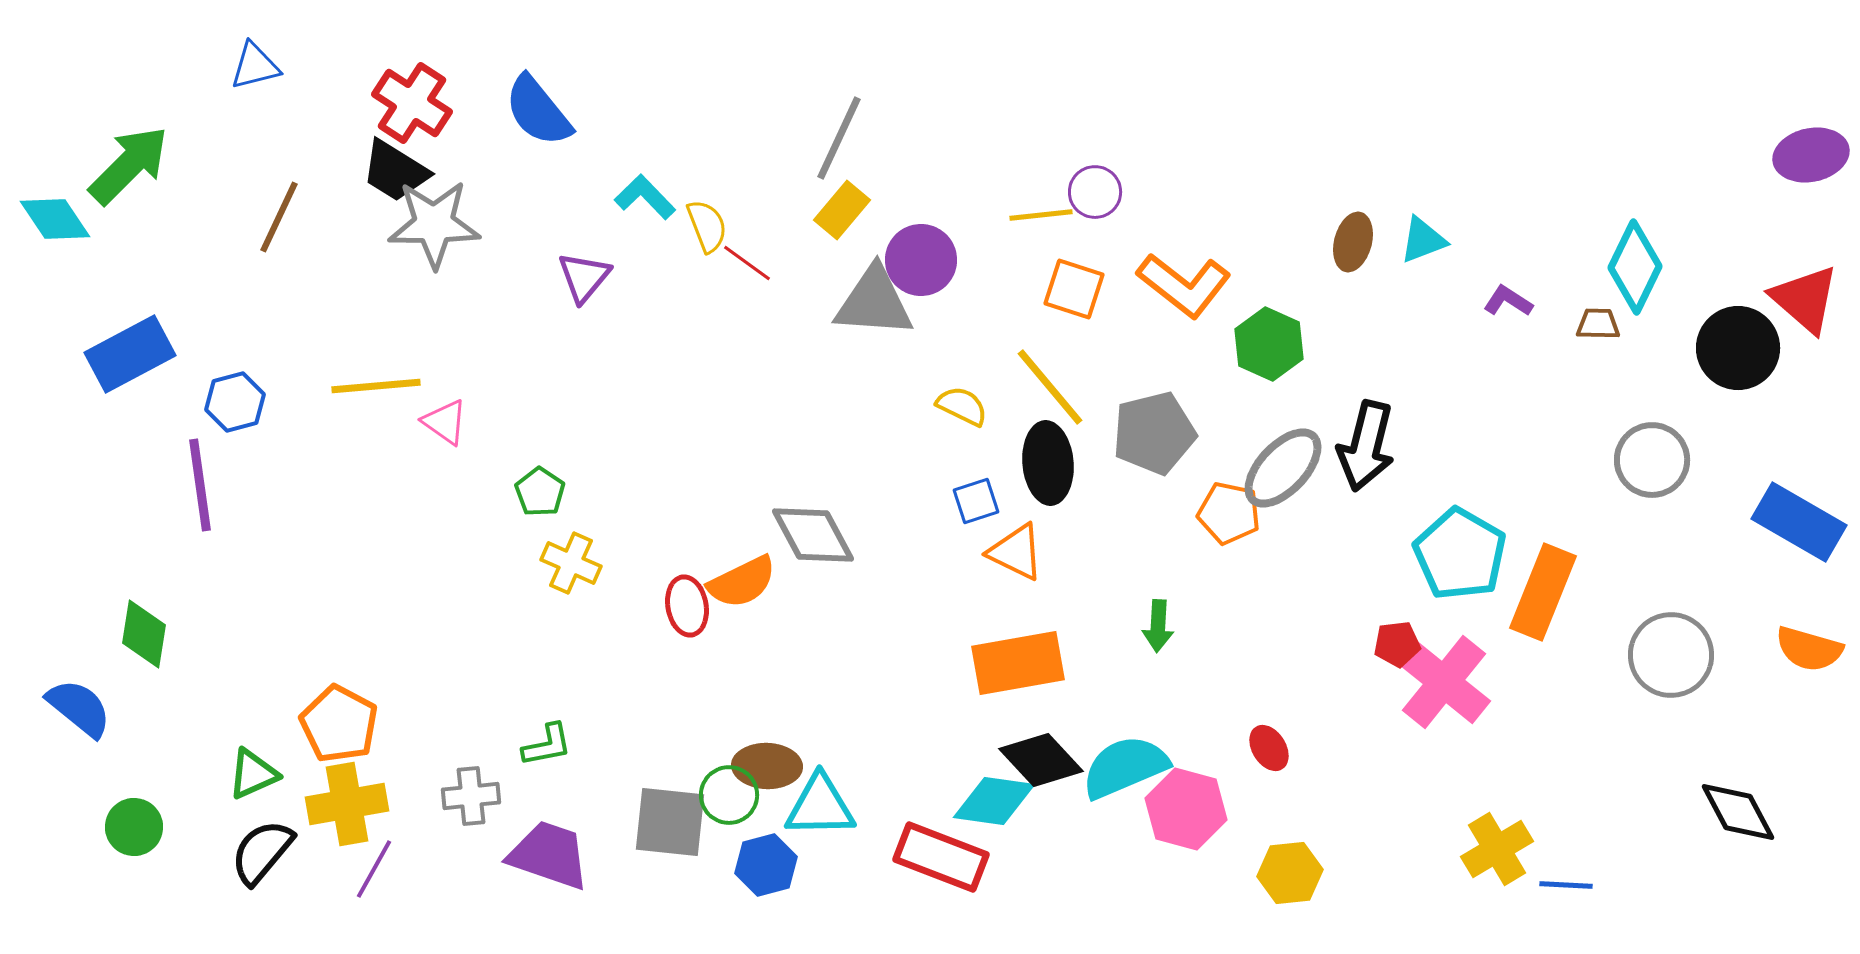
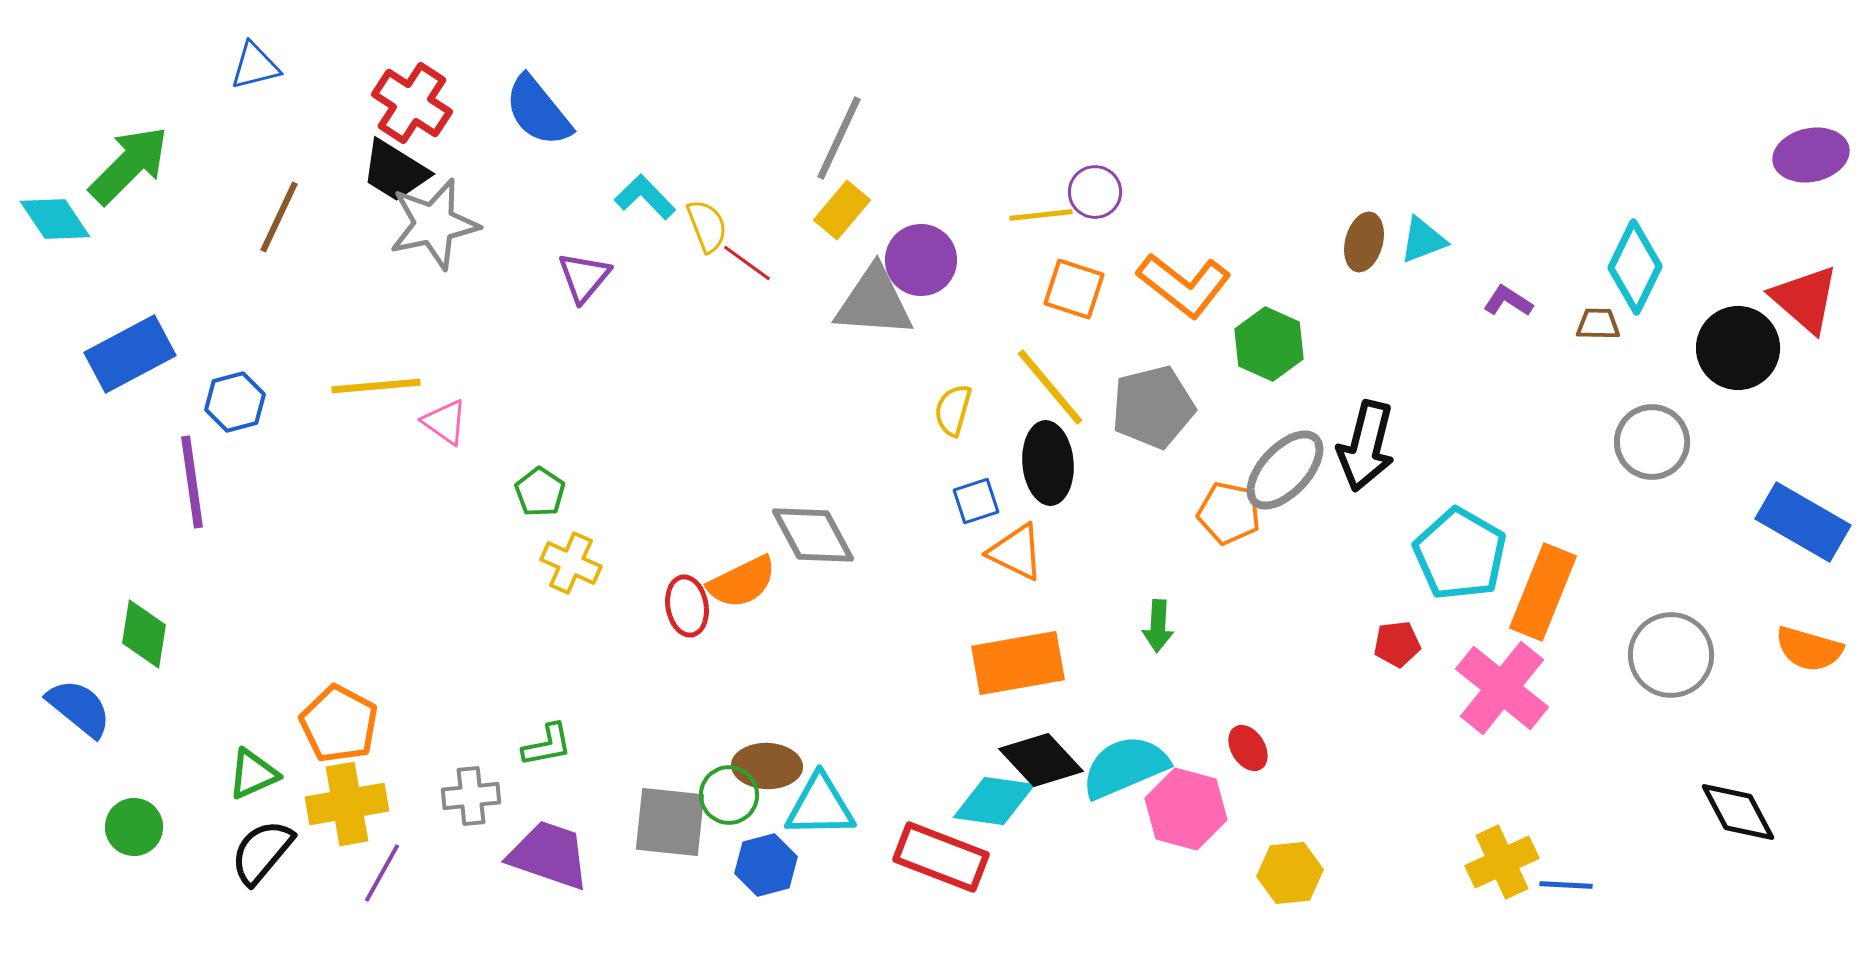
gray star at (434, 224): rotated 12 degrees counterclockwise
brown ellipse at (1353, 242): moved 11 px right
yellow semicircle at (962, 406): moved 9 px left, 4 px down; rotated 100 degrees counterclockwise
gray pentagon at (1154, 433): moved 1 px left, 26 px up
gray circle at (1652, 460): moved 18 px up
gray ellipse at (1283, 468): moved 2 px right, 2 px down
purple line at (200, 485): moved 8 px left, 3 px up
blue rectangle at (1799, 522): moved 4 px right
pink cross at (1444, 682): moved 58 px right, 6 px down
red ellipse at (1269, 748): moved 21 px left
yellow cross at (1497, 849): moved 5 px right, 13 px down; rotated 6 degrees clockwise
purple line at (374, 869): moved 8 px right, 4 px down
